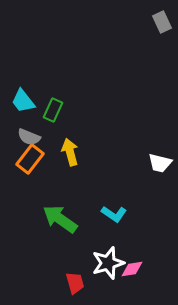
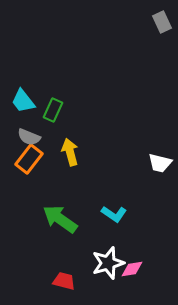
orange rectangle: moved 1 px left
red trapezoid: moved 11 px left, 2 px up; rotated 60 degrees counterclockwise
